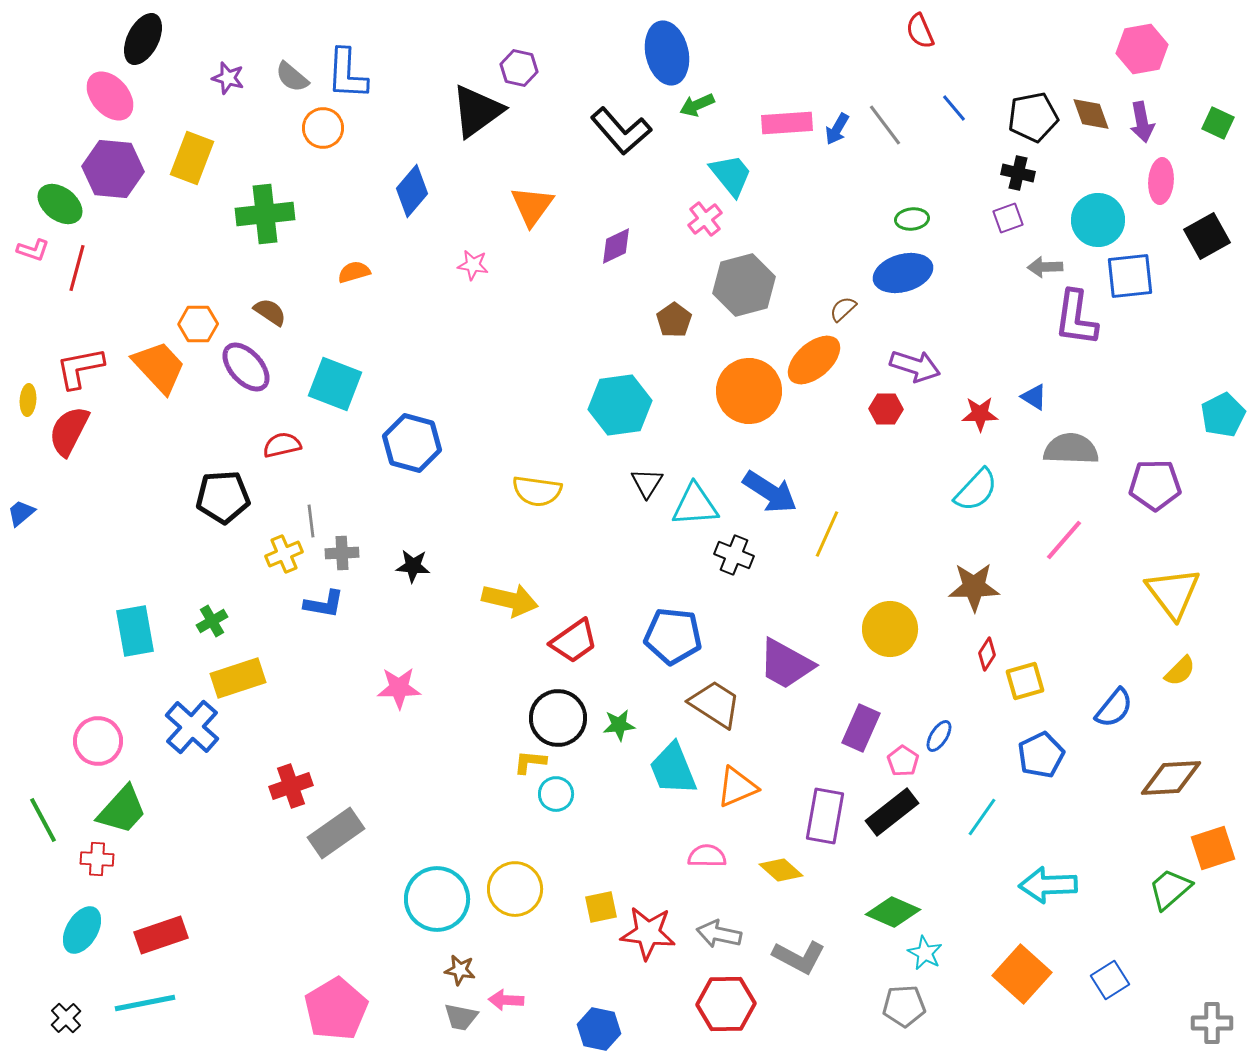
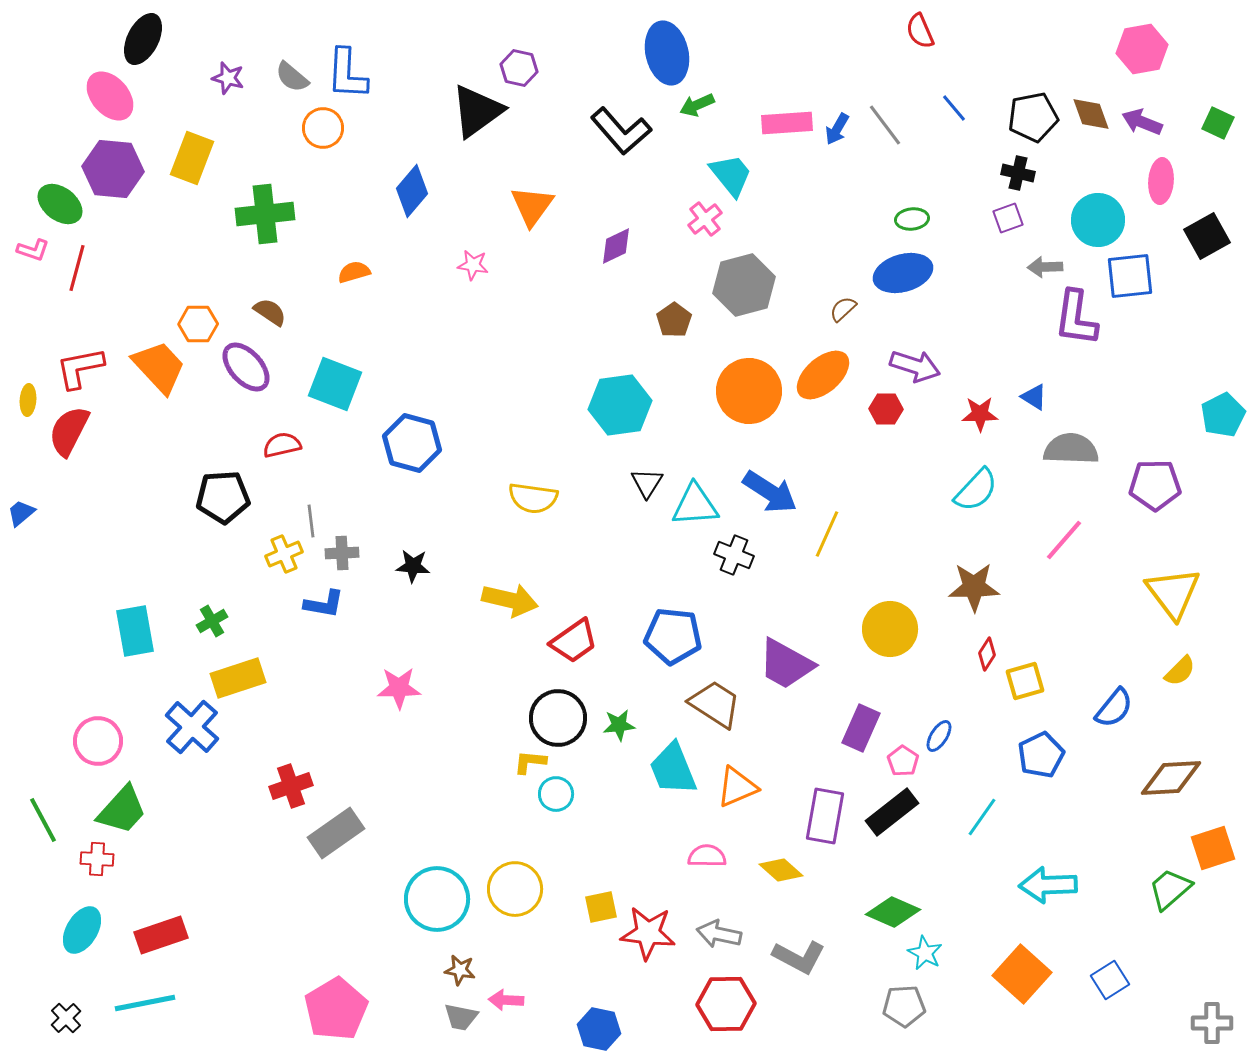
purple arrow at (1142, 122): rotated 123 degrees clockwise
orange ellipse at (814, 360): moved 9 px right, 15 px down
yellow semicircle at (537, 491): moved 4 px left, 7 px down
